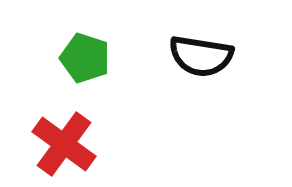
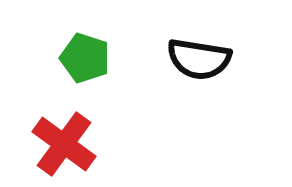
black semicircle: moved 2 px left, 3 px down
